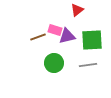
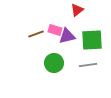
brown line: moved 2 px left, 3 px up
